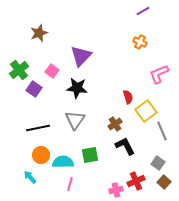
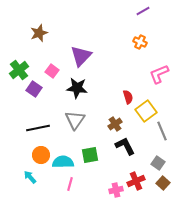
brown square: moved 1 px left, 1 px down
